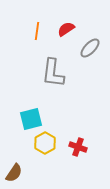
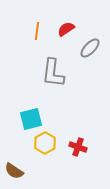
brown semicircle: moved 2 px up; rotated 90 degrees clockwise
